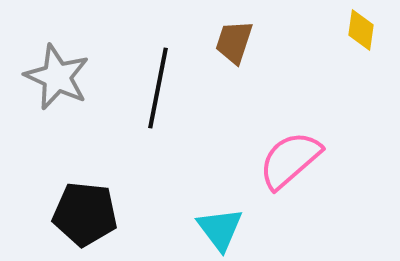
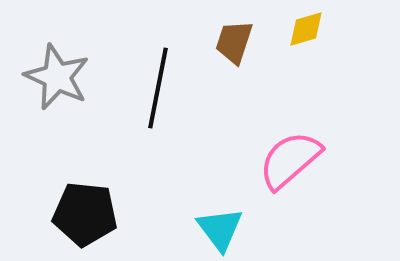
yellow diamond: moved 55 px left, 1 px up; rotated 66 degrees clockwise
